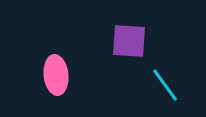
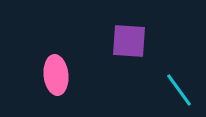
cyan line: moved 14 px right, 5 px down
